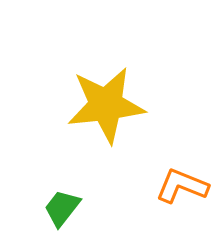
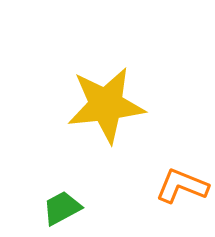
green trapezoid: rotated 24 degrees clockwise
